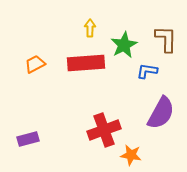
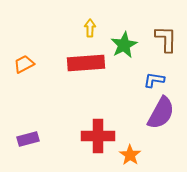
orange trapezoid: moved 11 px left
blue L-shape: moved 7 px right, 9 px down
red cross: moved 6 px left, 6 px down; rotated 20 degrees clockwise
orange star: moved 1 px left; rotated 25 degrees clockwise
